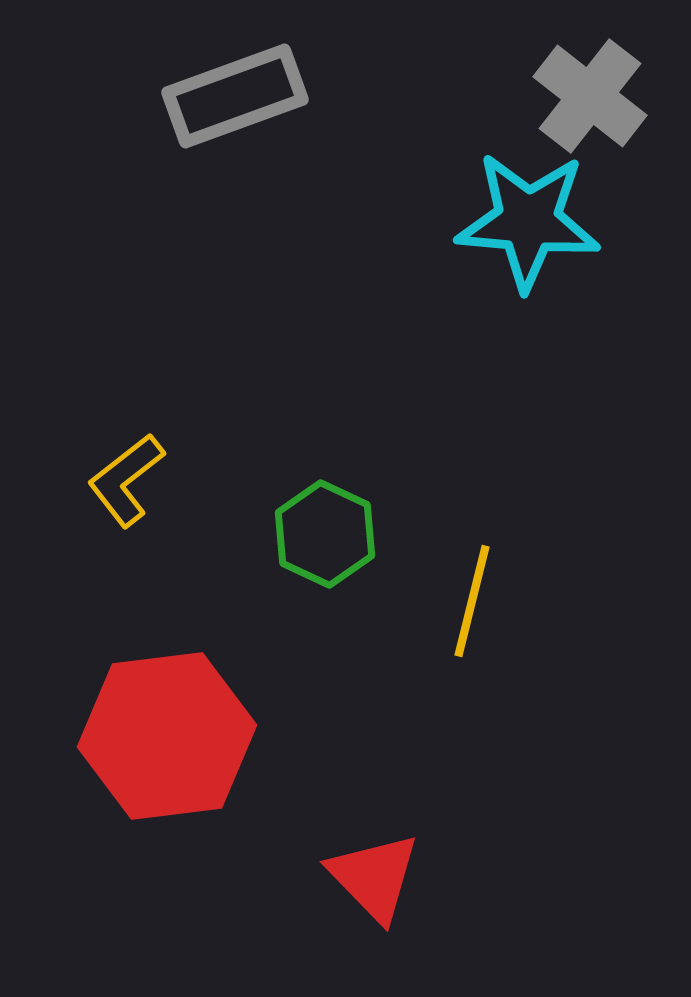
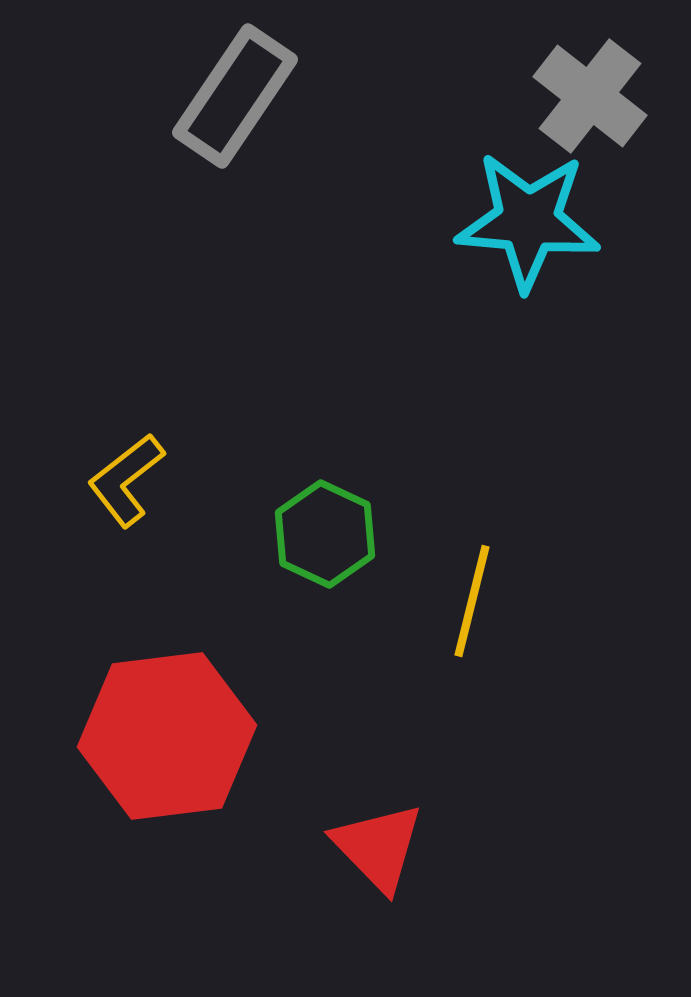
gray rectangle: rotated 36 degrees counterclockwise
red triangle: moved 4 px right, 30 px up
